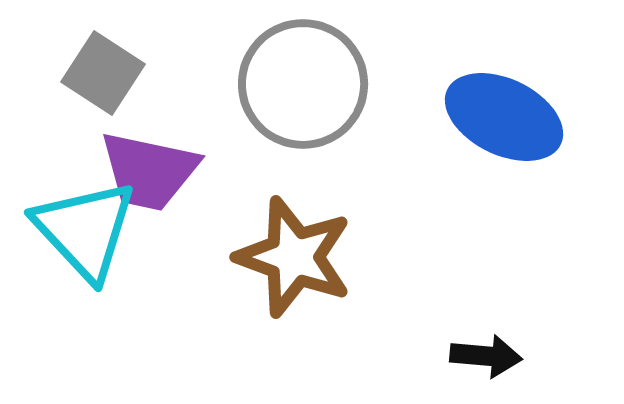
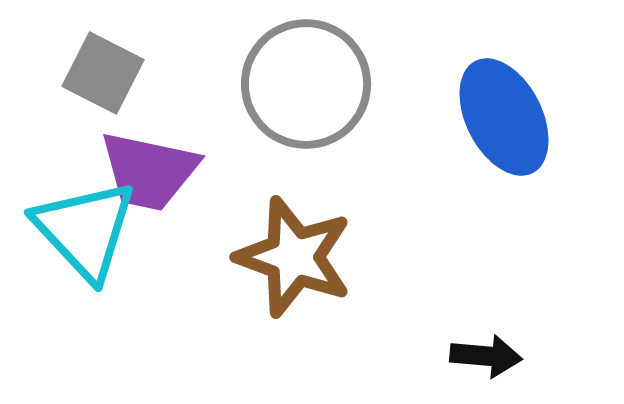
gray square: rotated 6 degrees counterclockwise
gray circle: moved 3 px right
blue ellipse: rotated 37 degrees clockwise
